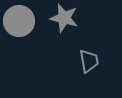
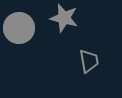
gray circle: moved 7 px down
